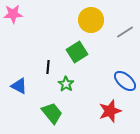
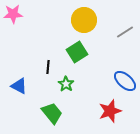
yellow circle: moved 7 px left
